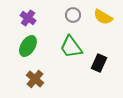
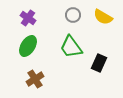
brown cross: rotated 18 degrees clockwise
